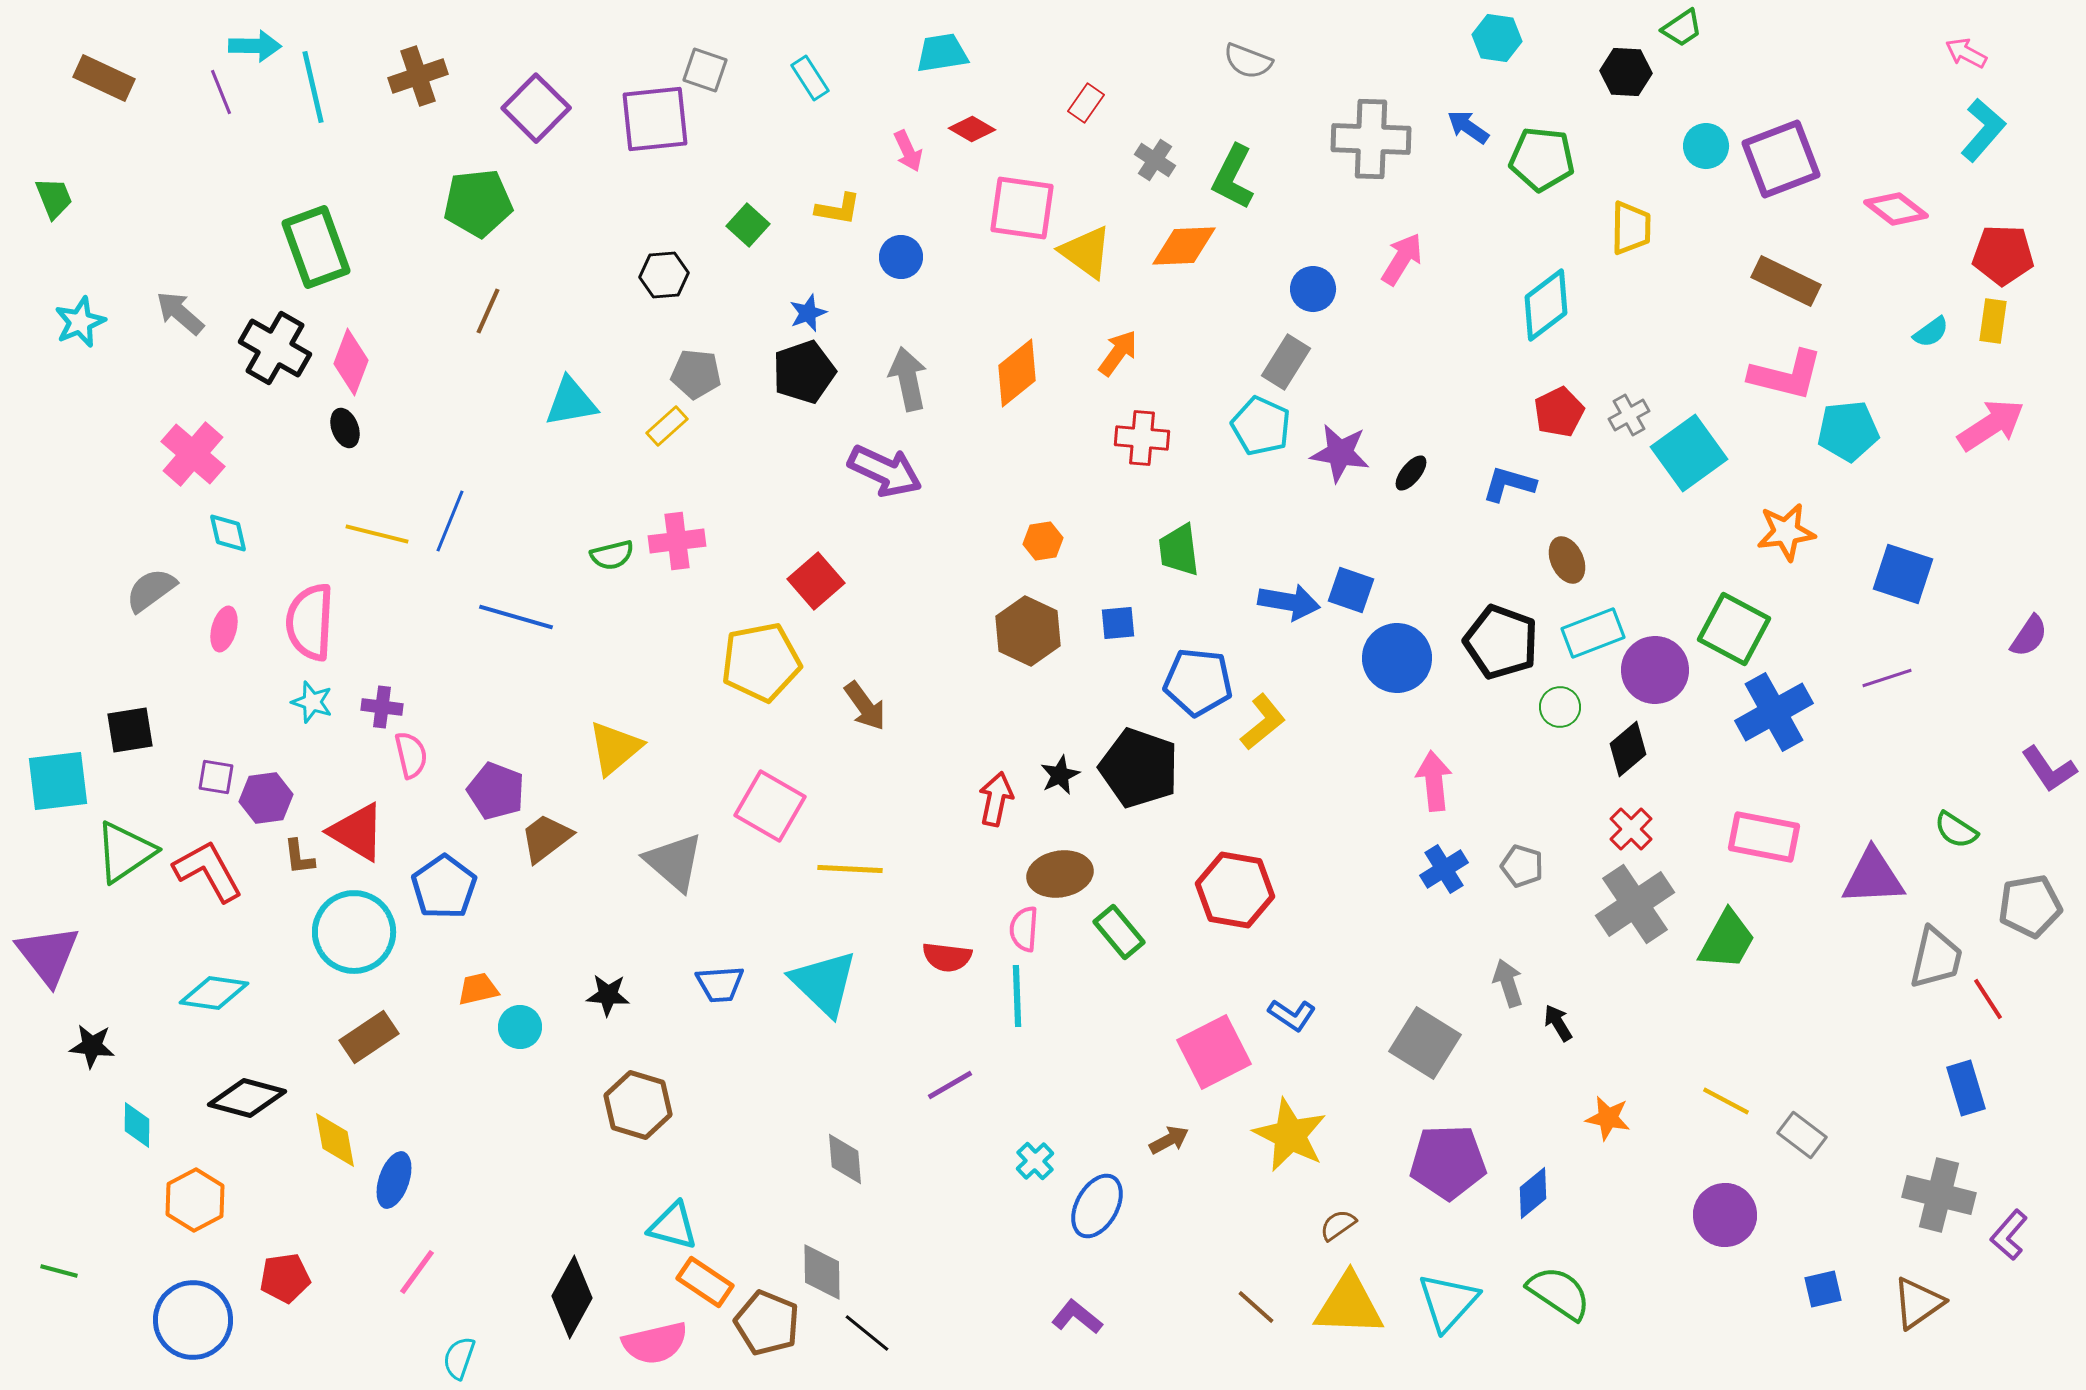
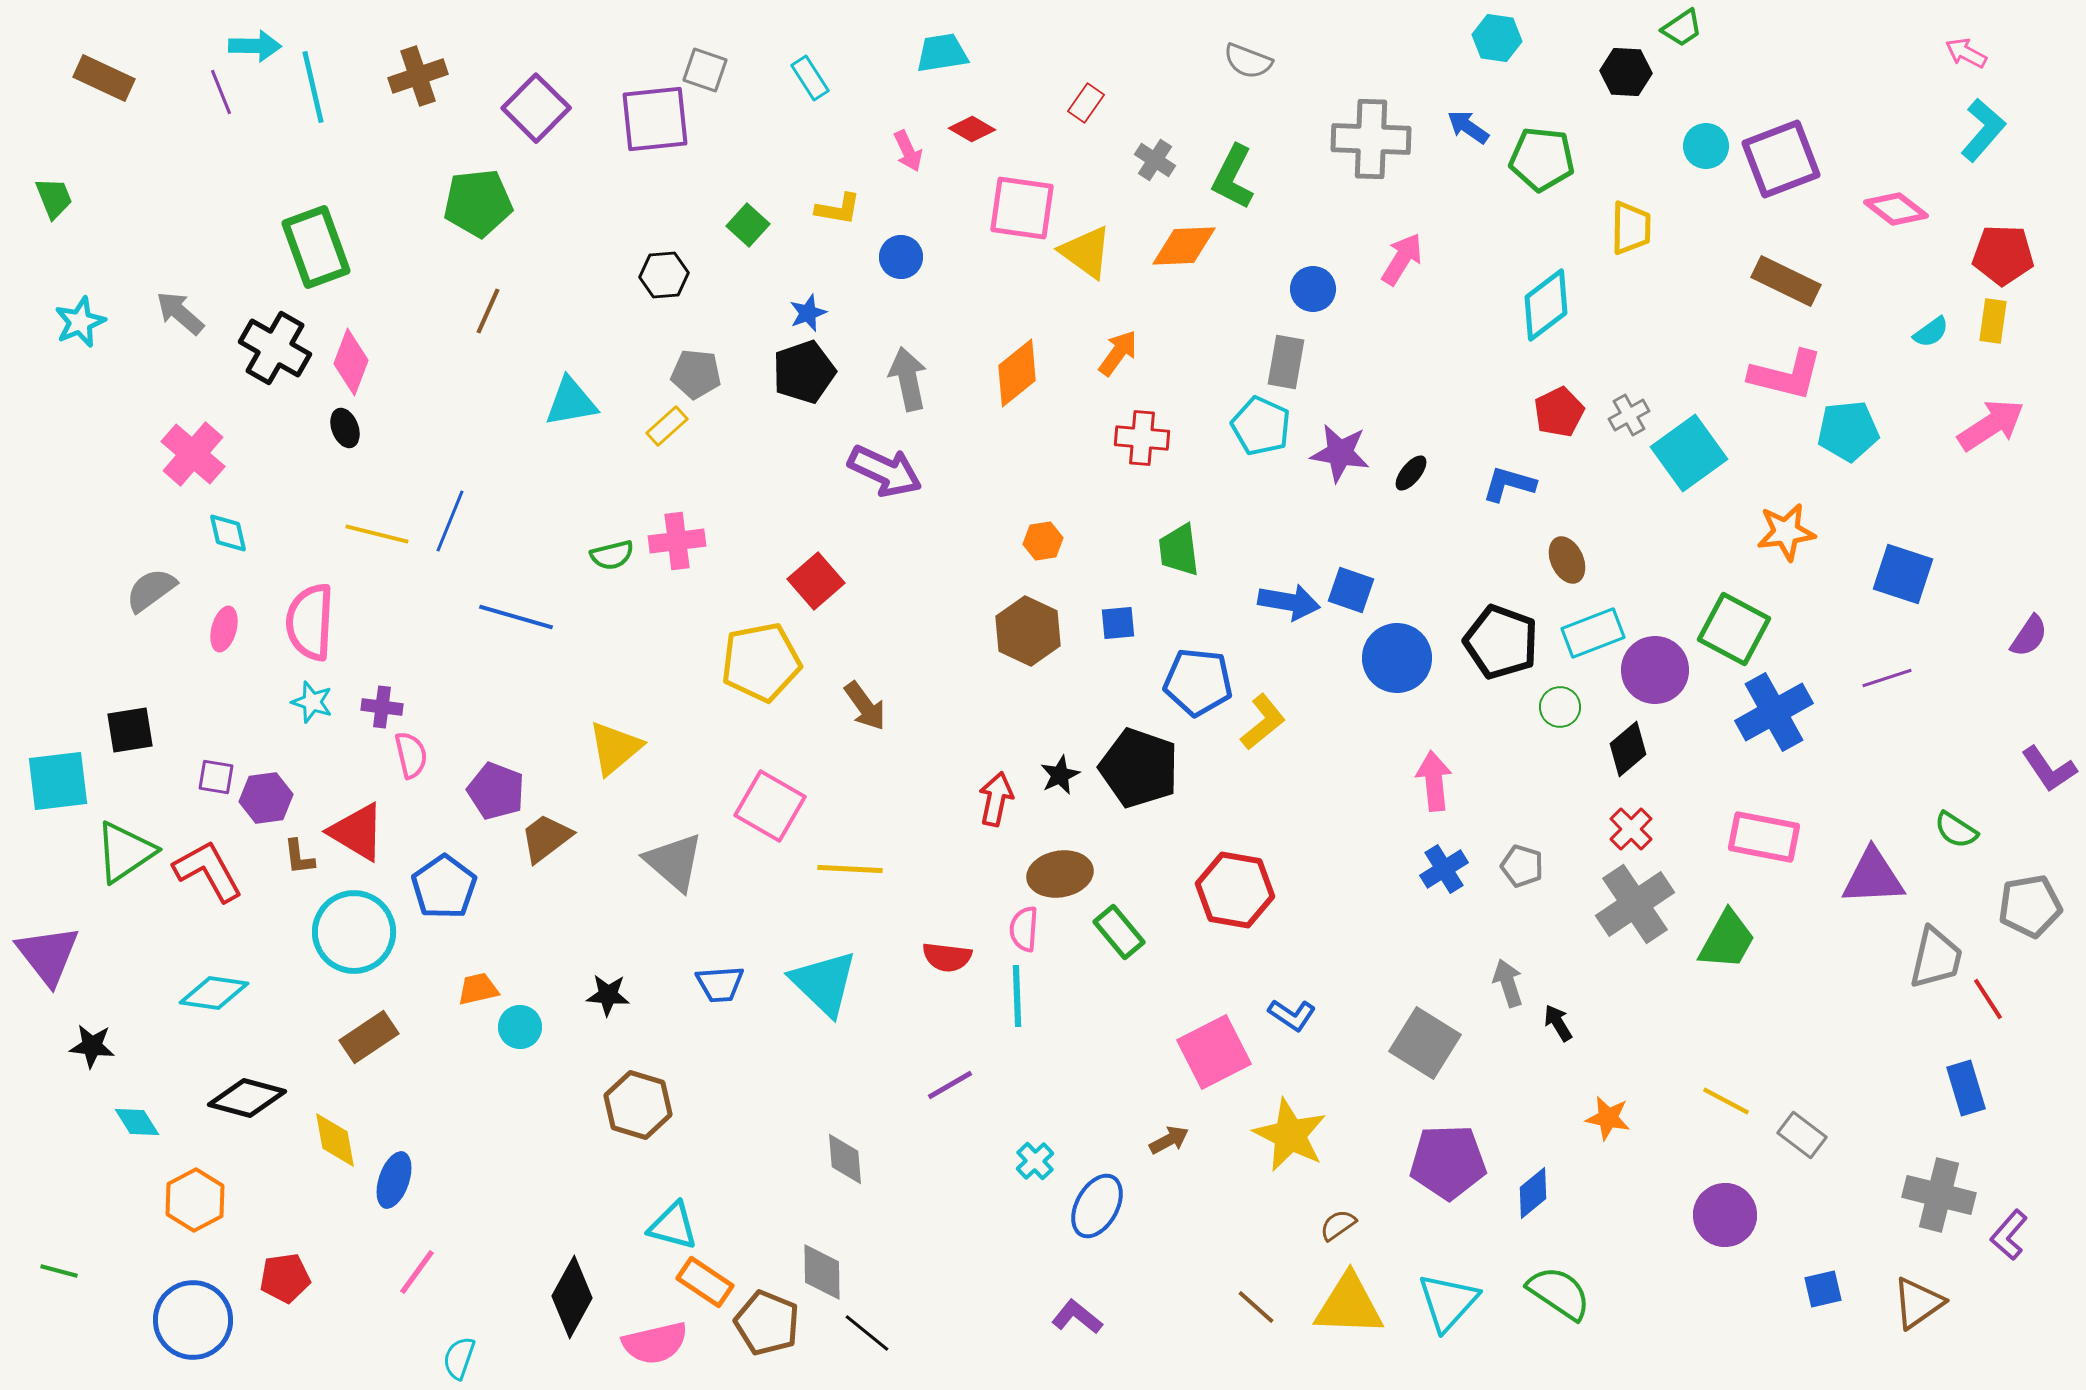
gray rectangle at (1286, 362): rotated 22 degrees counterclockwise
cyan diamond at (137, 1125): moved 3 px up; rotated 33 degrees counterclockwise
